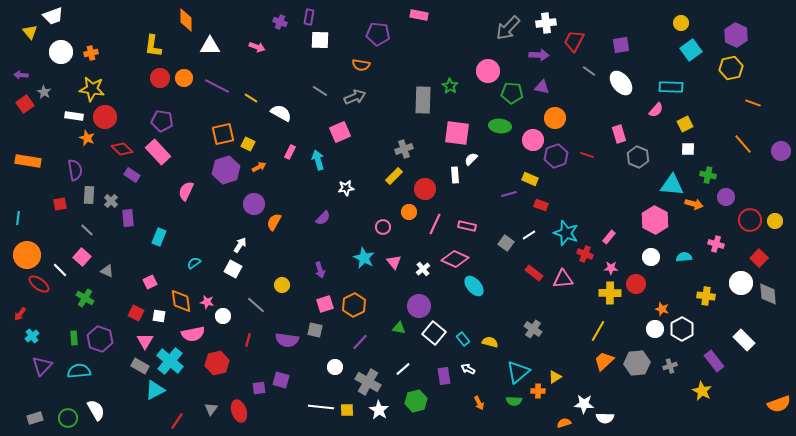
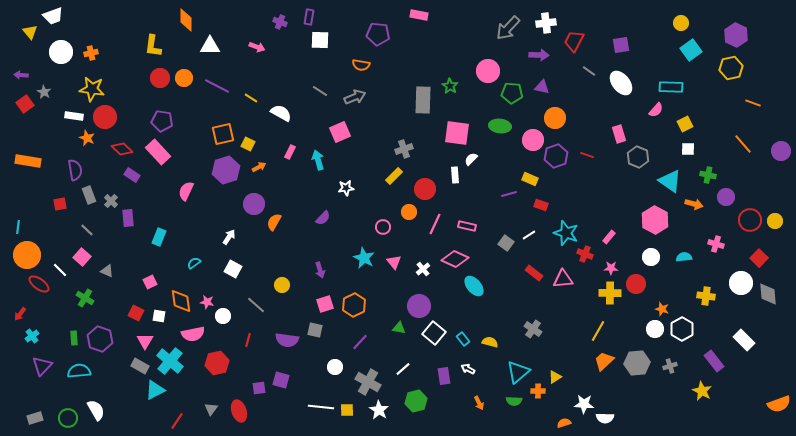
cyan triangle at (672, 185): moved 2 px left, 4 px up; rotated 30 degrees clockwise
gray rectangle at (89, 195): rotated 24 degrees counterclockwise
cyan line at (18, 218): moved 9 px down
white arrow at (240, 245): moved 11 px left, 8 px up
